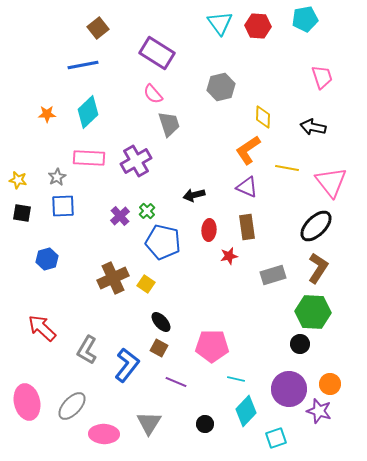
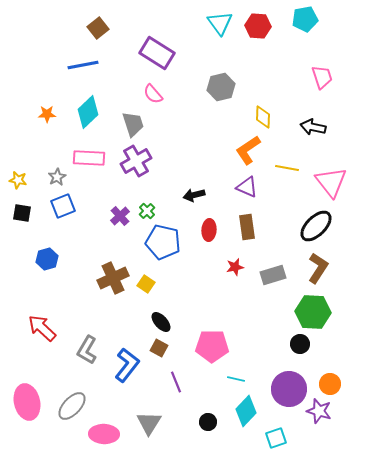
gray trapezoid at (169, 124): moved 36 px left
blue square at (63, 206): rotated 20 degrees counterclockwise
red star at (229, 256): moved 6 px right, 11 px down
purple line at (176, 382): rotated 45 degrees clockwise
black circle at (205, 424): moved 3 px right, 2 px up
